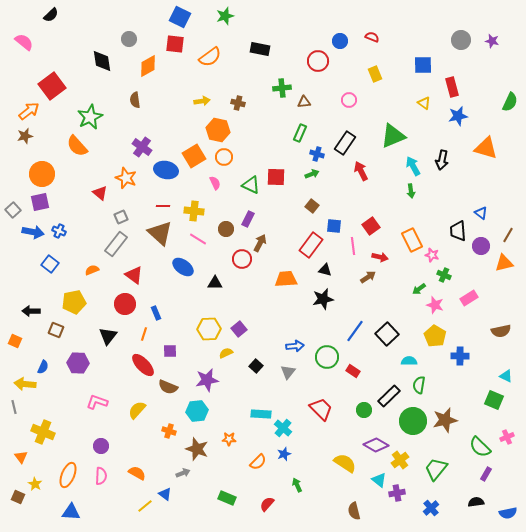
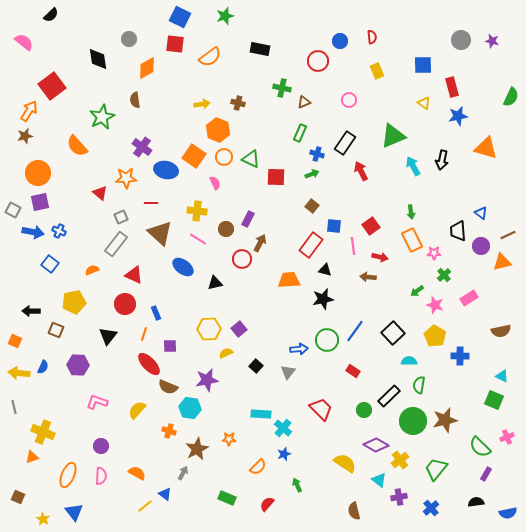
red semicircle at (372, 37): rotated 64 degrees clockwise
black diamond at (102, 61): moved 4 px left, 2 px up
orange diamond at (148, 66): moved 1 px left, 2 px down
yellow rectangle at (375, 74): moved 2 px right, 3 px up
green cross at (282, 88): rotated 18 degrees clockwise
yellow arrow at (202, 101): moved 3 px down
brown triangle at (304, 102): rotated 16 degrees counterclockwise
green semicircle at (510, 102): moved 1 px right, 5 px up
orange arrow at (29, 111): rotated 20 degrees counterclockwise
green star at (90, 117): moved 12 px right
orange hexagon at (218, 130): rotated 10 degrees clockwise
orange square at (194, 156): rotated 25 degrees counterclockwise
orange circle at (42, 174): moved 4 px left, 1 px up
orange star at (126, 178): rotated 25 degrees counterclockwise
green triangle at (251, 185): moved 26 px up
green arrow at (411, 191): moved 21 px down
red line at (163, 206): moved 12 px left, 3 px up
gray square at (13, 210): rotated 21 degrees counterclockwise
yellow cross at (194, 211): moved 3 px right
brown line at (508, 235): rotated 35 degrees clockwise
pink star at (432, 255): moved 2 px right, 2 px up; rotated 16 degrees counterclockwise
orange triangle at (504, 263): moved 2 px left, 1 px up
red triangle at (134, 275): rotated 12 degrees counterclockwise
green cross at (444, 275): rotated 24 degrees clockwise
brown arrow at (368, 277): rotated 140 degrees counterclockwise
orange trapezoid at (286, 279): moved 3 px right, 1 px down
black triangle at (215, 283): rotated 14 degrees counterclockwise
green arrow at (419, 289): moved 2 px left, 2 px down
black square at (387, 334): moved 6 px right, 1 px up
blue arrow at (295, 346): moved 4 px right, 3 px down
purple square at (170, 351): moved 5 px up
green circle at (327, 357): moved 17 px up
purple hexagon at (78, 363): moved 2 px down
red ellipse at (143, 365): moved 6 px right, 1 px up
cyan triangle at (506, 376): moved 4 px left
yellow arrow at (25, 384): moved 6 px left, 11 px up
cyan hexagon at (197, 411): moved 7 px left, 3 px up; rotated 15 degrees clockwise
brown star at (197, 449): rotated 25 degrees clockwise
orange triangle at (21, 457): moved 11 px right; rotated 48 degrees clockwise
orange semicircle at (258, 462): moved 5 px down
gray arrow at (183, 473): rotated 40 degrees counterclockwise
yellow star at (35, 484): moved 8 px right, 35 px down
purple cross at (397, 493): moved 2 px right, 4 px down
blue triangle at (71, 512): moved 3 px right; rotated 48 degrees clockwise
